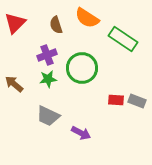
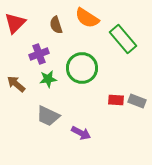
green rectangle: rotated 16 degrees clockwise
purple cross: moved 8 px left, 1 px up
brown arrow: moved 2 px right
